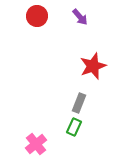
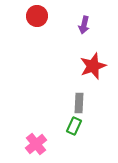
purple arrow: moved 4 px right, 8 px down; rotated 54 degrees clockwise
gray rectangle: rotated 18 degrees counterclockwise
green rectangle: moved 1 px up
